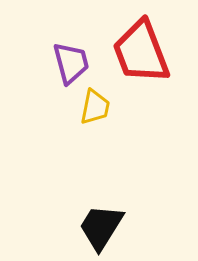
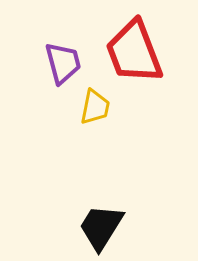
red trapezoid: moved 7 px left
purple trapezoid: moved 8 px left
